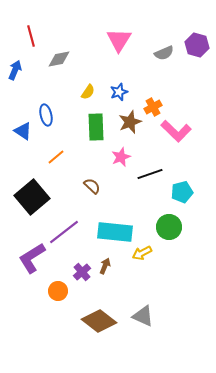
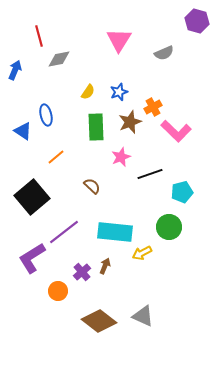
red line: moved 8 px right
purple hexagon: moved 24 px up
